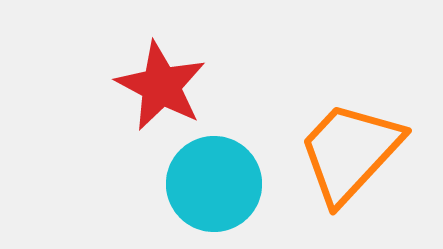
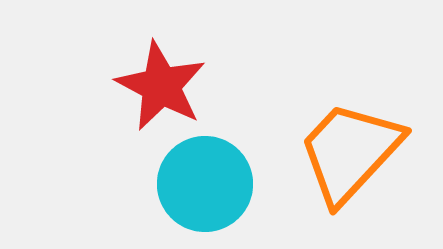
cyan circle: moved 9 px left
